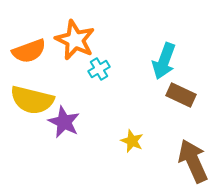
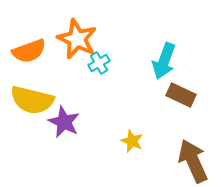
orange star: moved 2 px right, 1 px up
cyan cross: moved 6 px up
